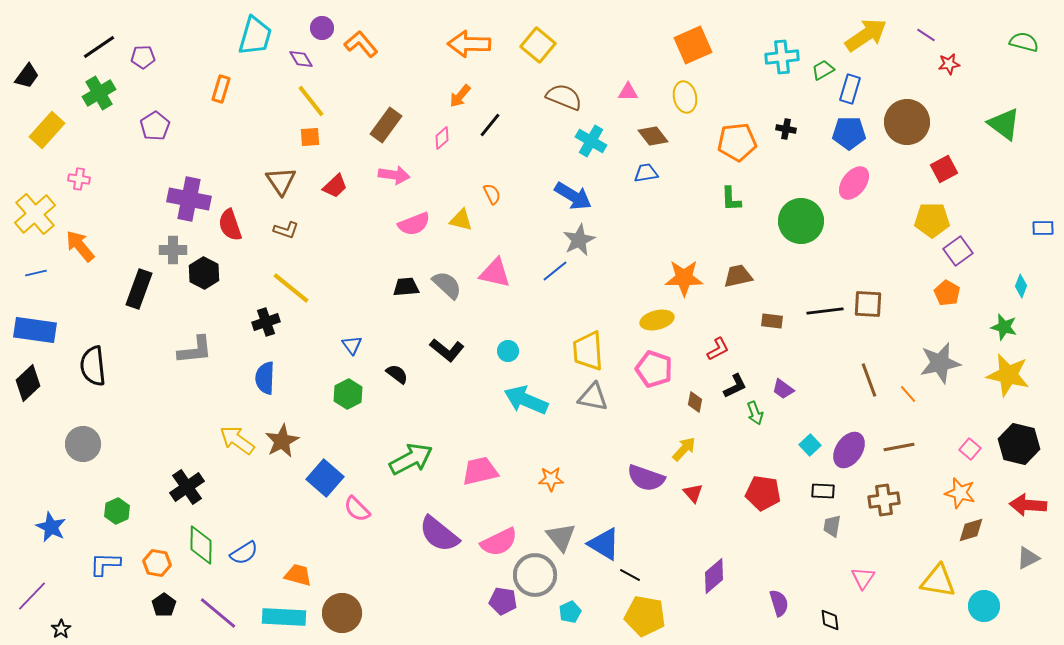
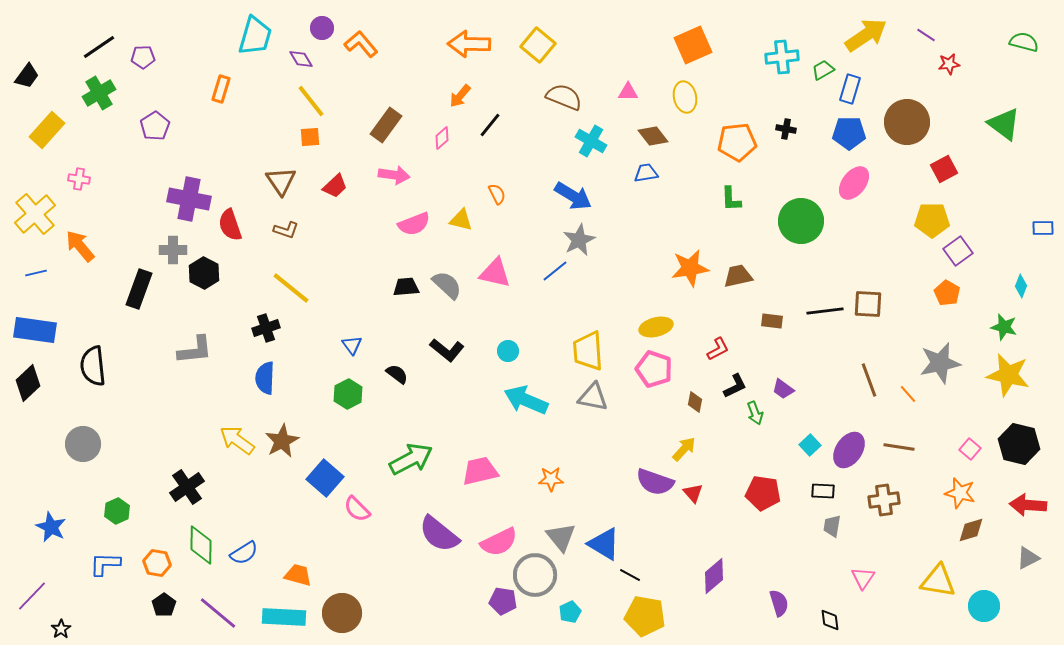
orange semicircle at (492, 194): moved 5 px right
orange star at (684, 278): moved 6 px right, 10 px up; rotated 9 degrees counterclockwise
yellow ellipse at (657, 320): moved 1 px left, 7 px down
black cross at (266, 322): moved 6 px down
brown line at (899, 447): rotated 20 degrees clockwise
purple semicircle at (646, 478): moved 9 px right, 4 px down
